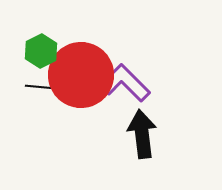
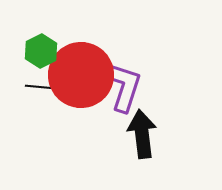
purple L-shape: moved 1 px left, 4 px down; rotated 63 degrees clockwise
